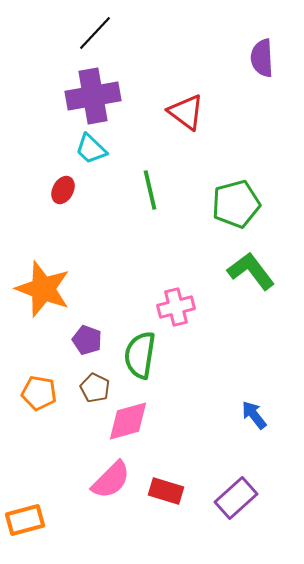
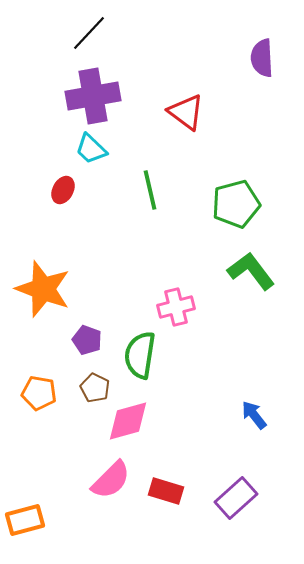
black line: moved 6 px left
